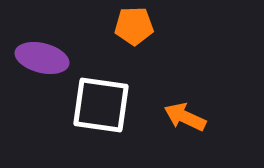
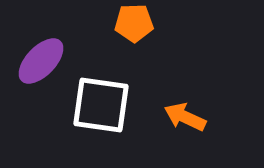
orange pentagon: moved 3 px up
purple ellipse: moved 1 px left, 3 px down; rotated 60 degrees counterclockwise
